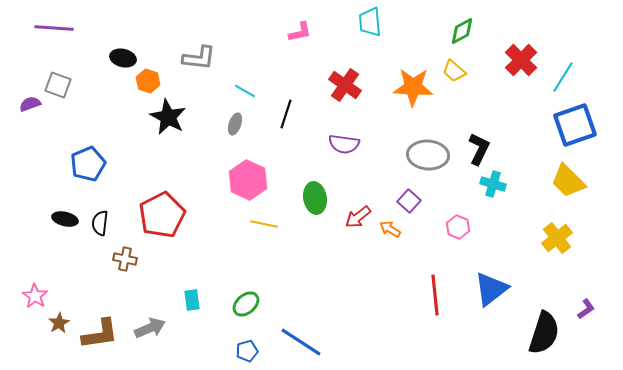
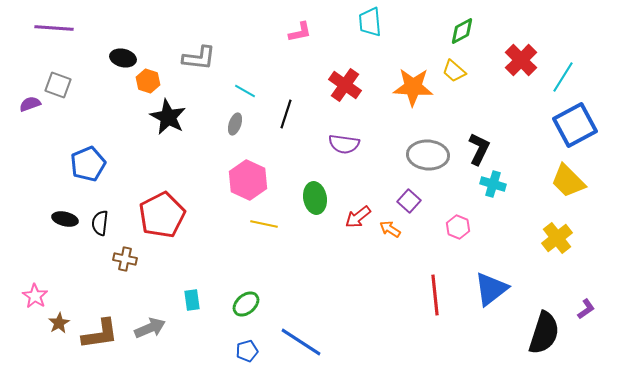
blue square at (575, 125): rotated 9 degrees counterclockwise
